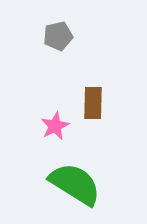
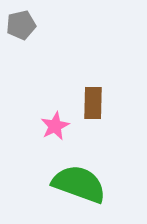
gray pentagon: moved 37 px left, 11 px up
green semicircle: moved 4 px right; rotated 12 degrees counterclockwise
